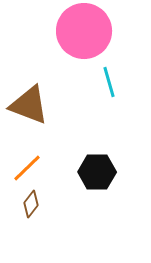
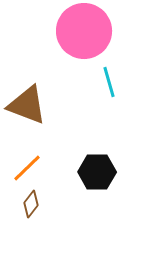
brown triangle: moved 2 px left
